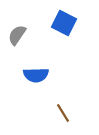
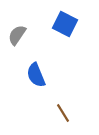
blue square: moved 1 px right, 1 px down
blue semicircle: rotated 70 degrees clockwise
